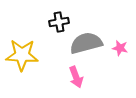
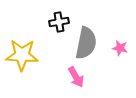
gray semicircle: rotated 116 degrees clockwise
pink arrow: rotated 10 degrees counterclockwise
